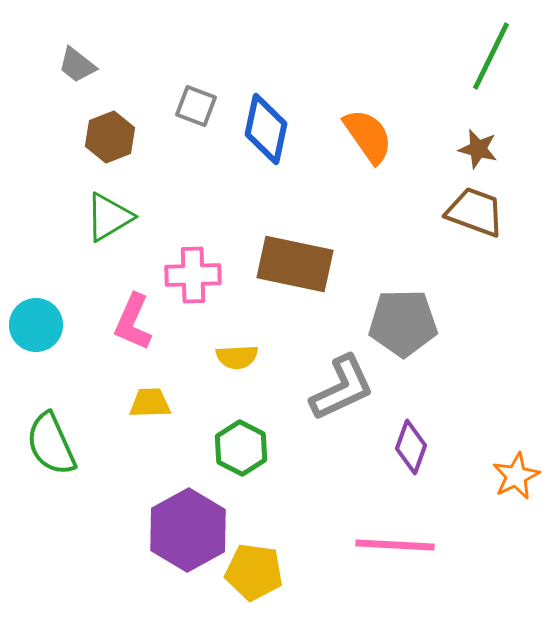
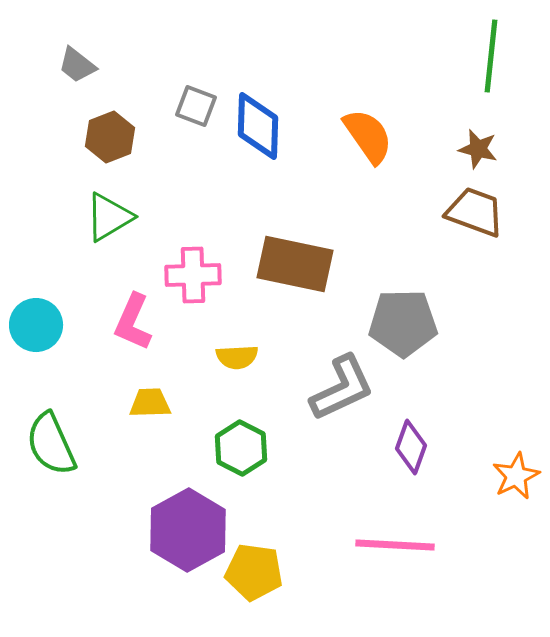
green line: rotated 20 degrees counterclockwise
blue diamond: moved 8 px left, 3 px up; rotated 10 degrees counterclockwise
